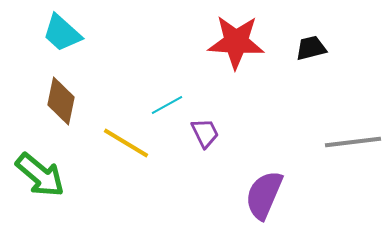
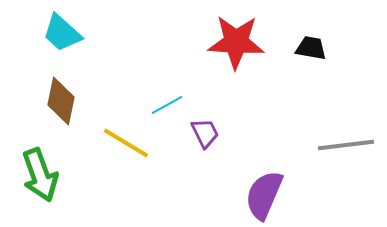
black trapezoid: rotated 24 degrees clockwise
gray line: moved 7 px left, 3 px down
green arrow: rotated 30 degrees clockwise
